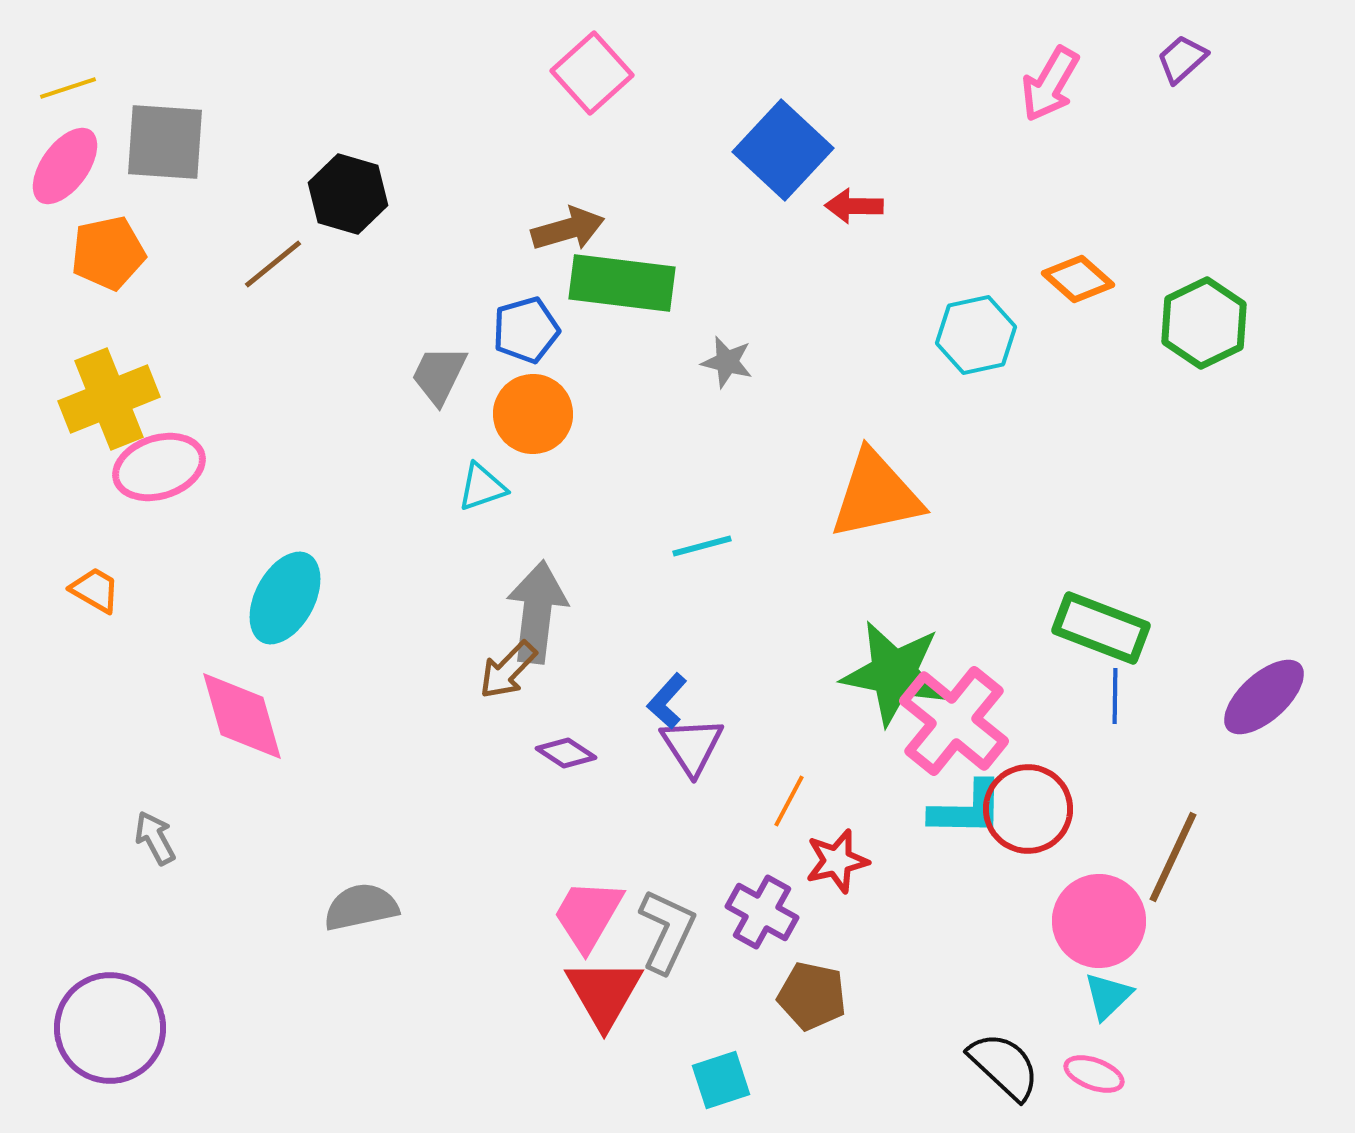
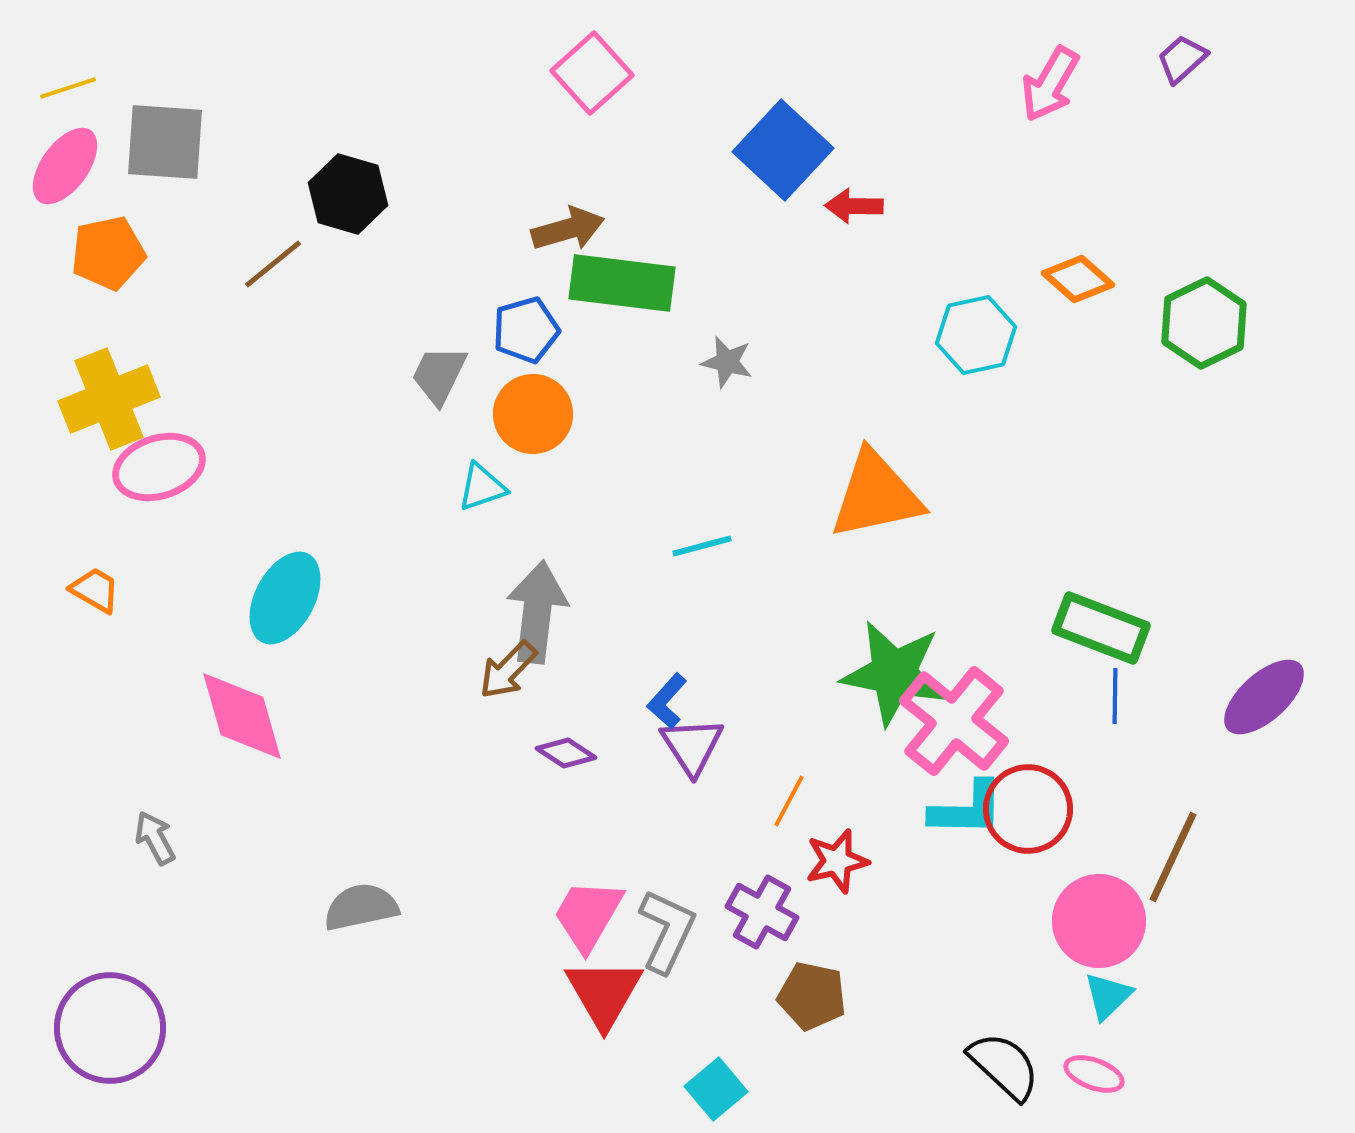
cyan square at (721, 1080): moved 5 px left, 9 px down; rotated 22 degrees counterclockwise
